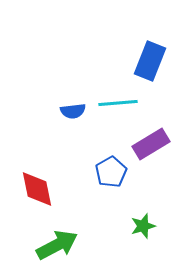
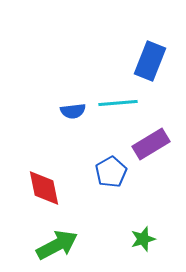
red diamond: moved 7 px right, 1 px up
green star: moved 13 px down
